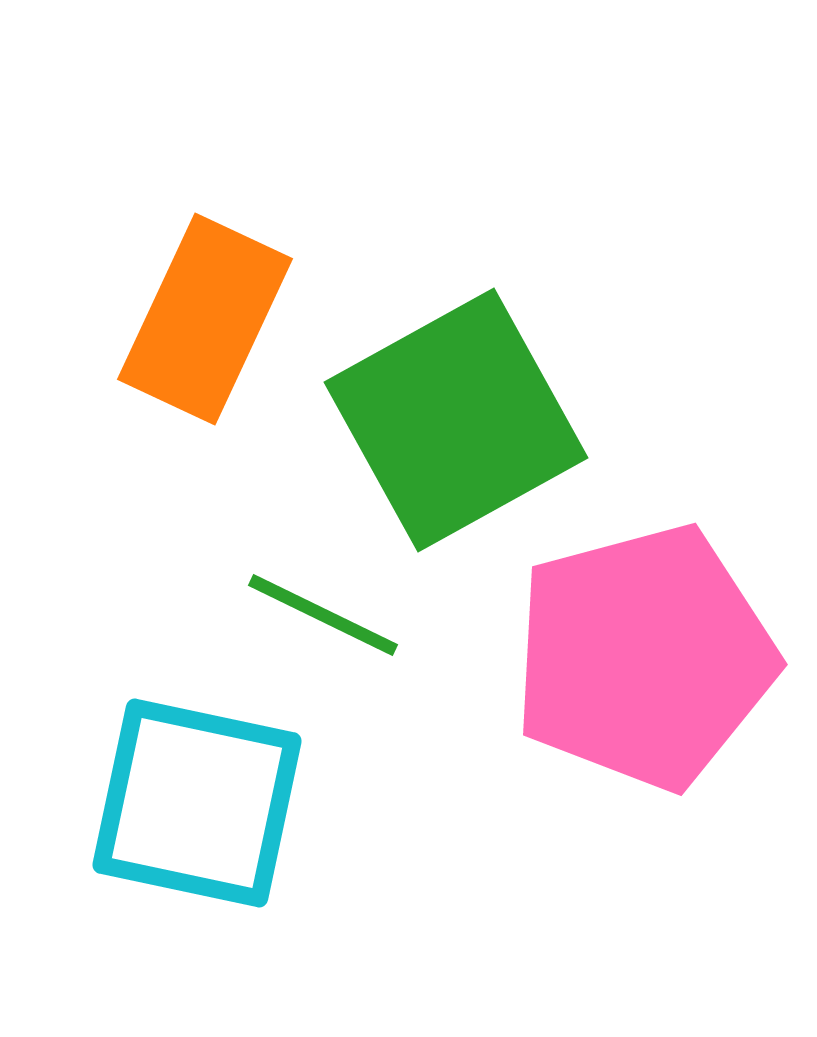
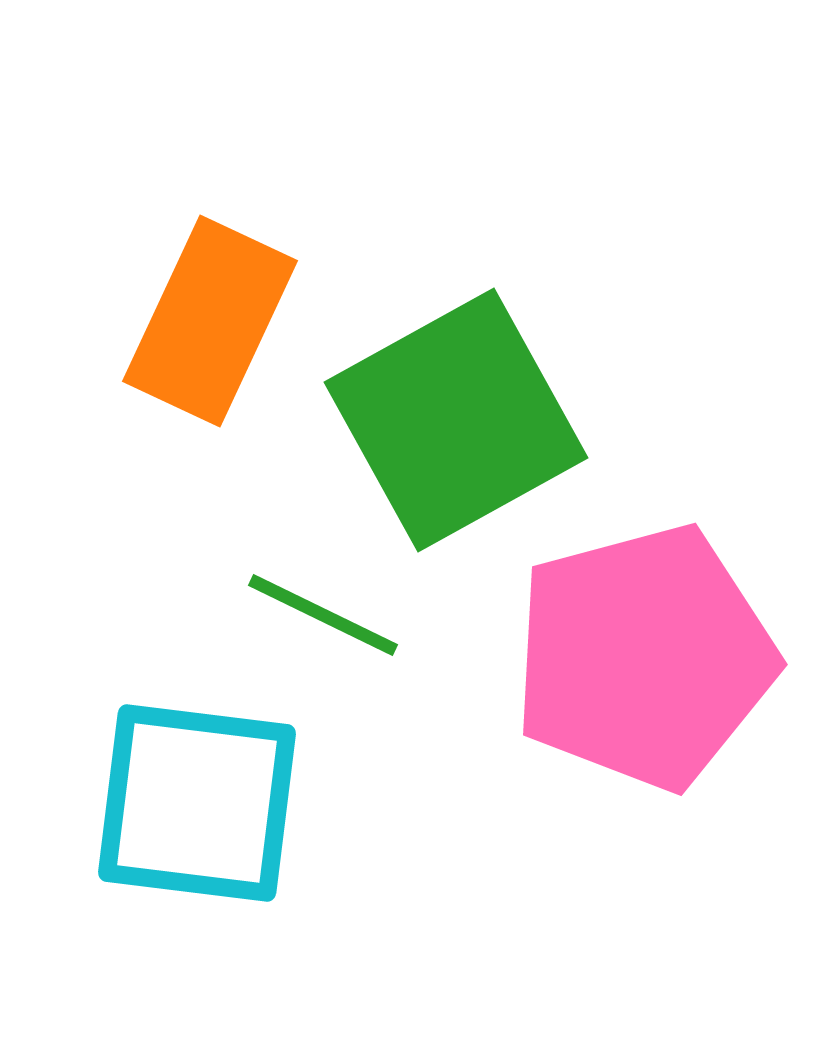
orange rectangle: moved 5 px right, 2 px down
cyan square: rotated 5 degrees counterclockwise
